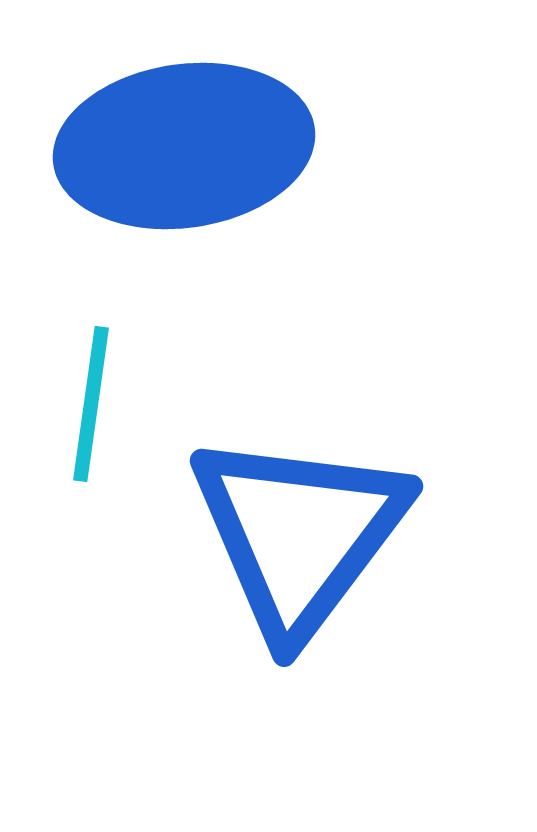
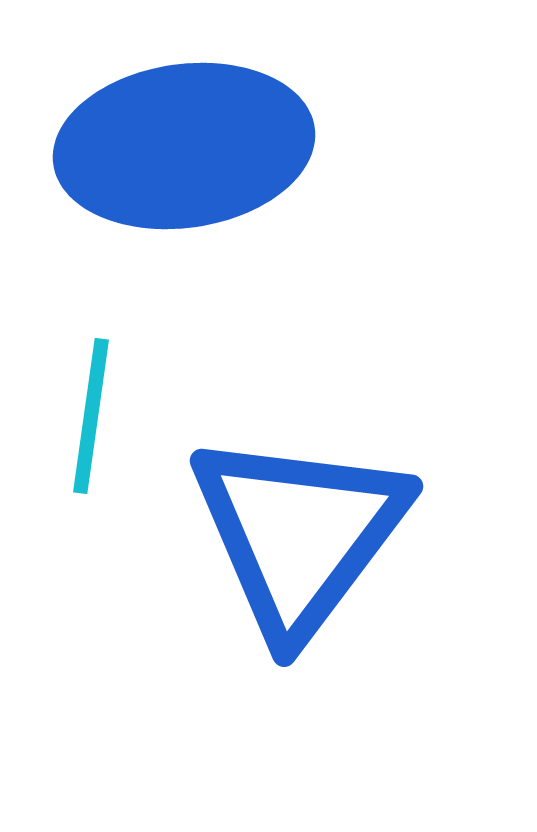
cyan line: moved 12 px down
